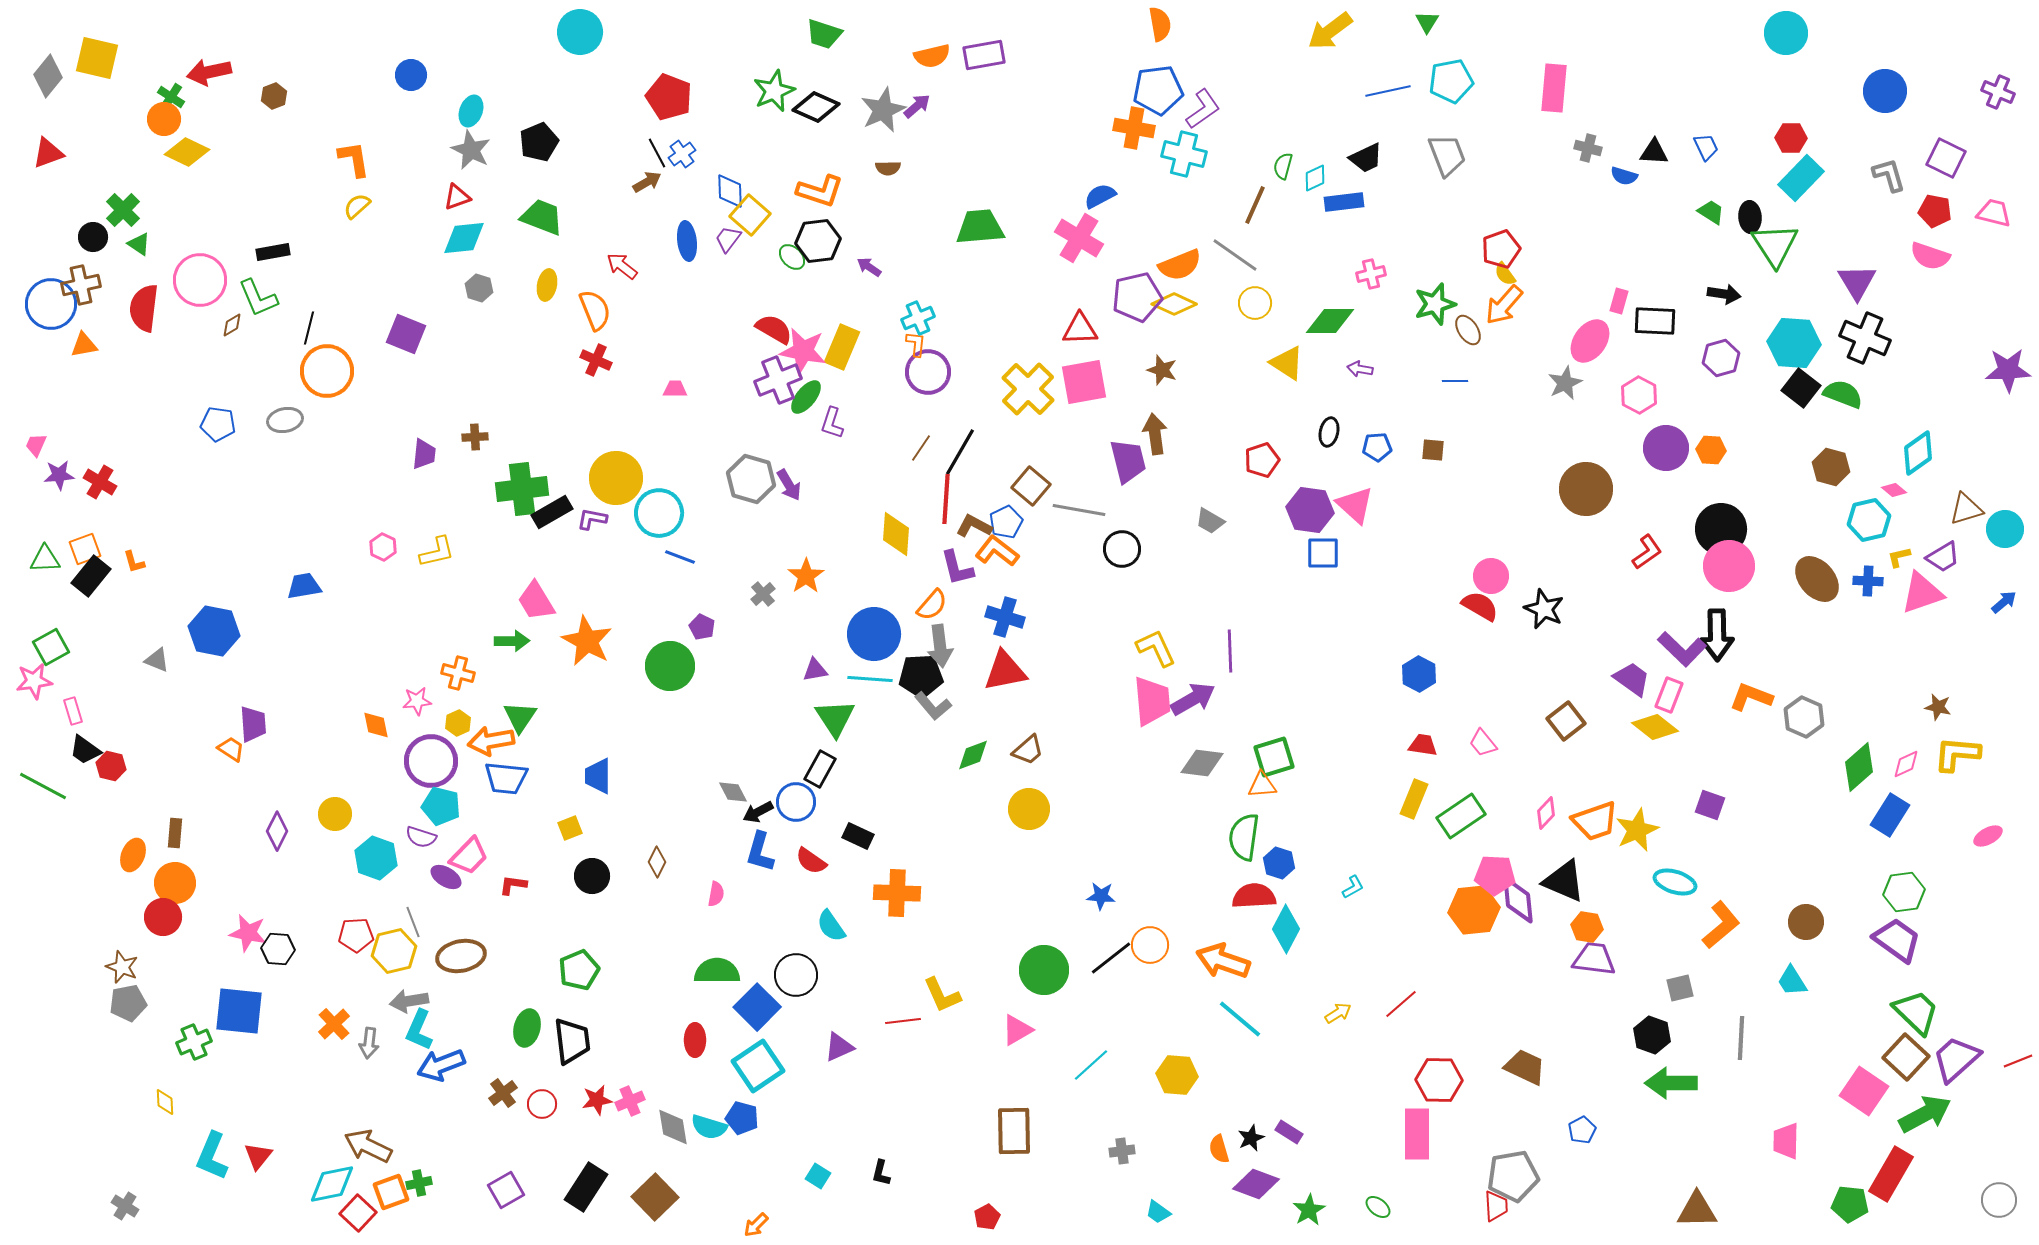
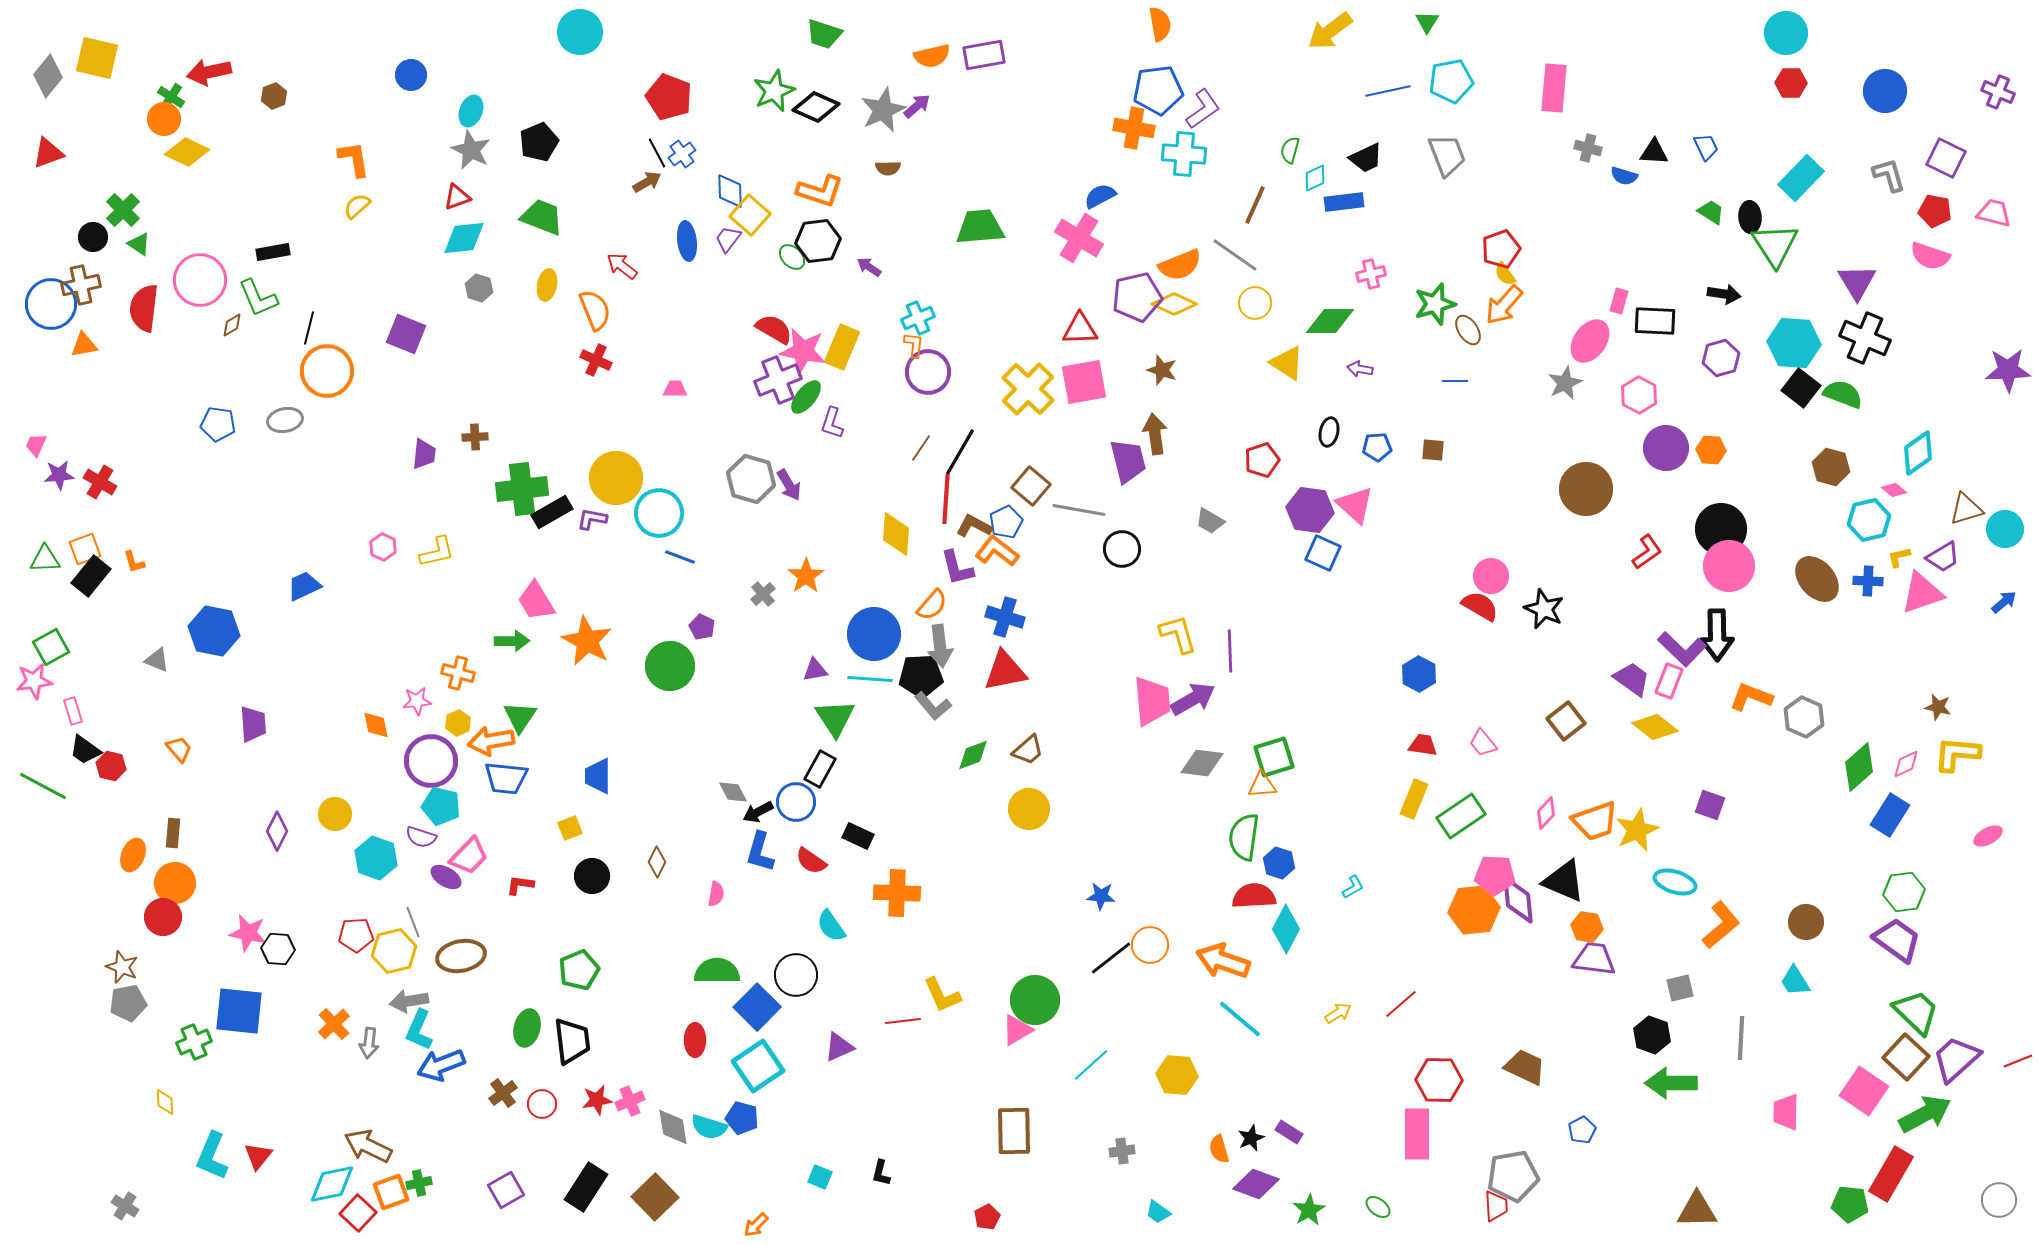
red hexagon at (1791, 138): moved 55 px up
cyan cross at (1184, 154): rotated 9 degrees counterclockwise
green semicircle at (1283, 166): moved 7 px right, 16 px up
orange L-shape at (916, 344): moved 2 px left, 1 px down
blue square at (1323, 553): rotated 24 degrees clockwise
blue trapezoid at (304, 586): rotated 15 degrees counterclockwise
yellow L-shape at (1156, 648): moved 22 px right, 14 px up; rotated 9 degrees clockwise
pink rectangle at (1669, 695): moved 14 px up
orange trapezoid at (231, 749): moved 52 px left; rotated 16 degrees clockwise
brown rectangle at (175, 833): moved 2 px left
red L-shape at (513, 885): moved 7 px right
green circle at (1044, 970): moved 9 px left, 30 px down
cyan trapezoid at (1792, 981): moved 3 px right
pink trapezoid at (1786, 1141): moved 29 px up
cyan square at (818, 1176): moved 2 px right, 1 px down; rotated 10 degrees counterclockwise
